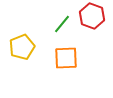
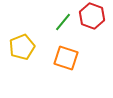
green line: moved 1 px right, 2 px up
orange square: rotated 20 degrees clockwise
